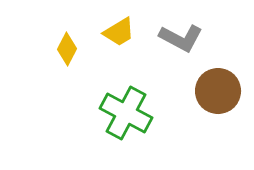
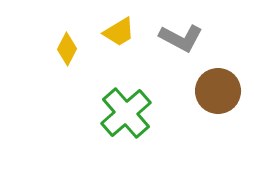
green cross: rotated 21 degrees clockwise
